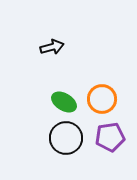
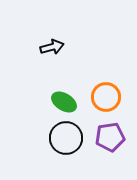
orange circle: moved 4 px right, 2 px up
